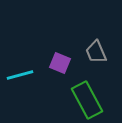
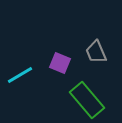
cyan line: rotated 16 degrees counterclockwise
green rectangle: rotated 12 degrees counterclockwise
